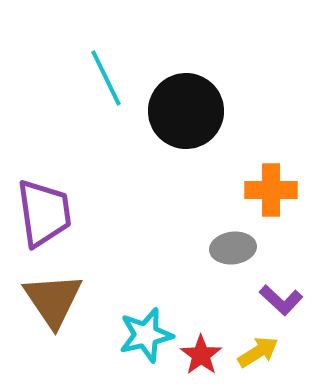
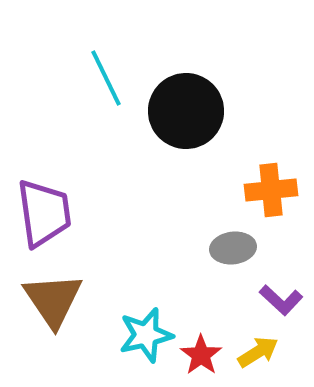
orange cross: rotated 6 degrees counterclockwise
